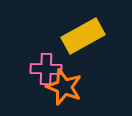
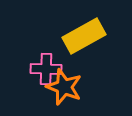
yellow rectangle: moved 1 px right
